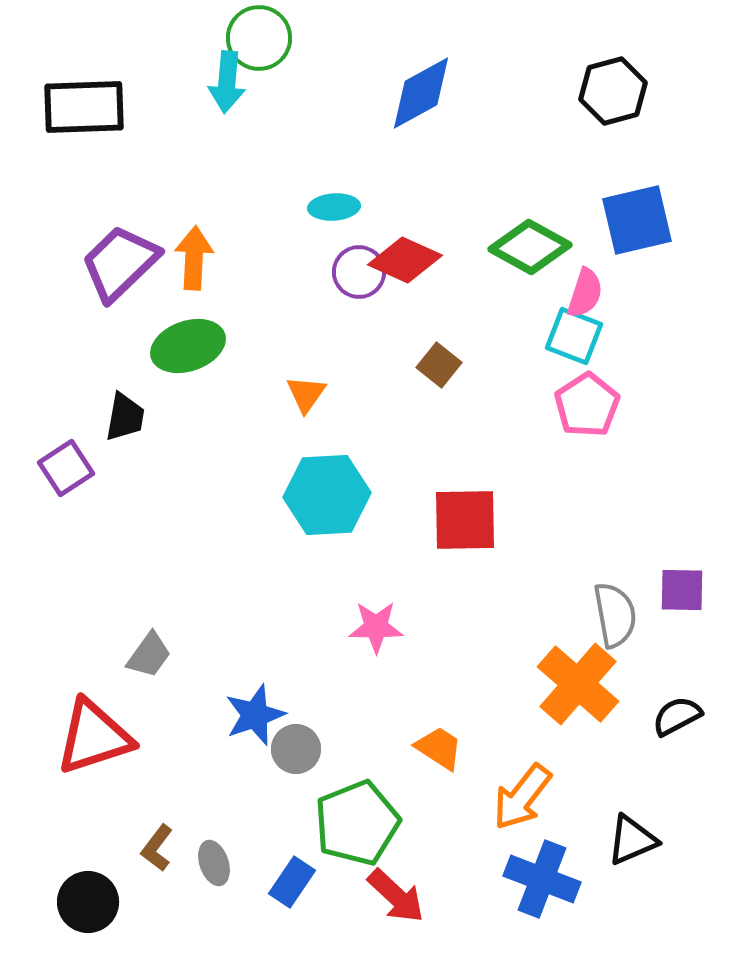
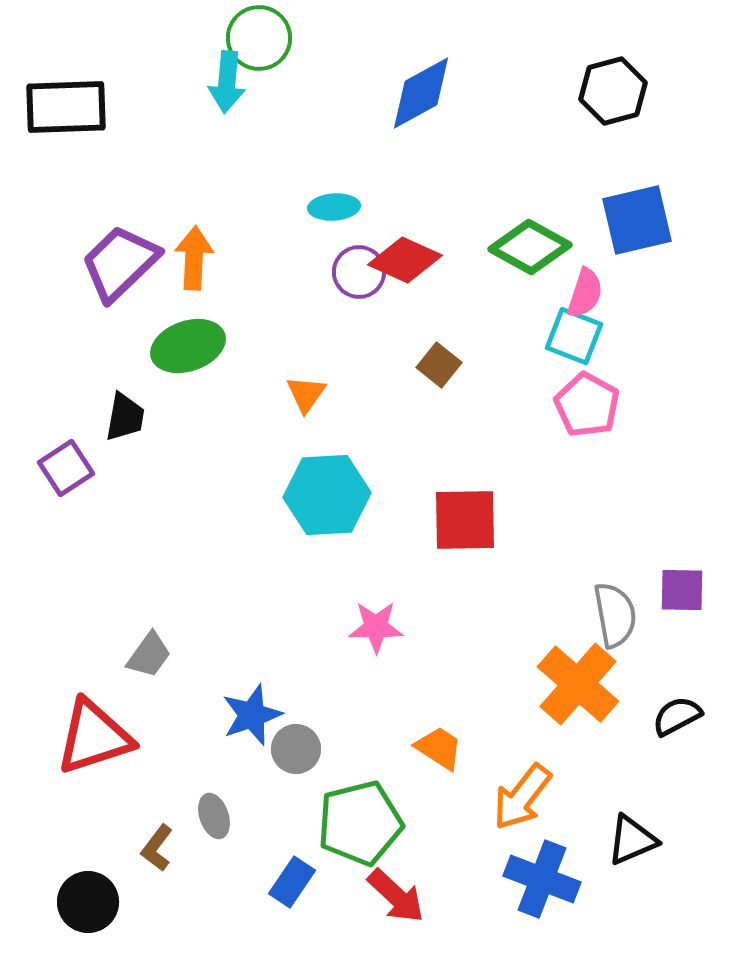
black rectangle at (84, 107): moved 18 px left
pink pentagon at (587, 405): rotated 10 degrees counterclockwise
blue star at (255, 715): moved 3 px left
green pentagon at (357, 823): moved 3 px right; rotated 8 degrees clockwise
gray ellipse at (214, 863): moved 47 px up
